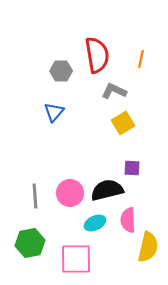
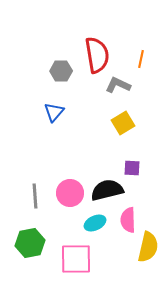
gray L-shape: moved 4 px right, 6 px up
